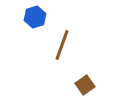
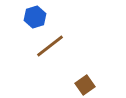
brown line: moved 12 px left, 1 px down; rotated 32 degrees clockwise
